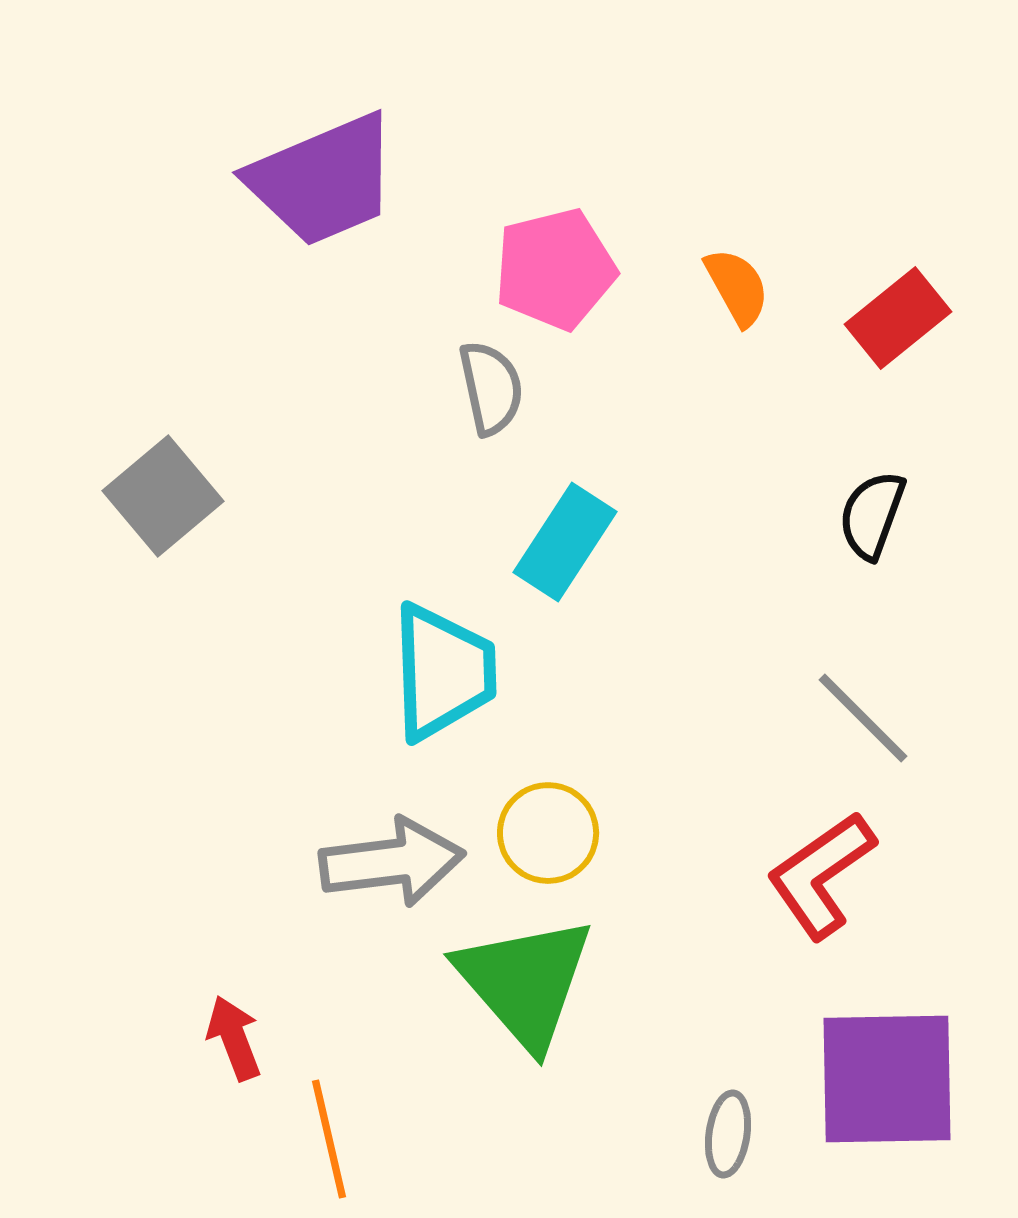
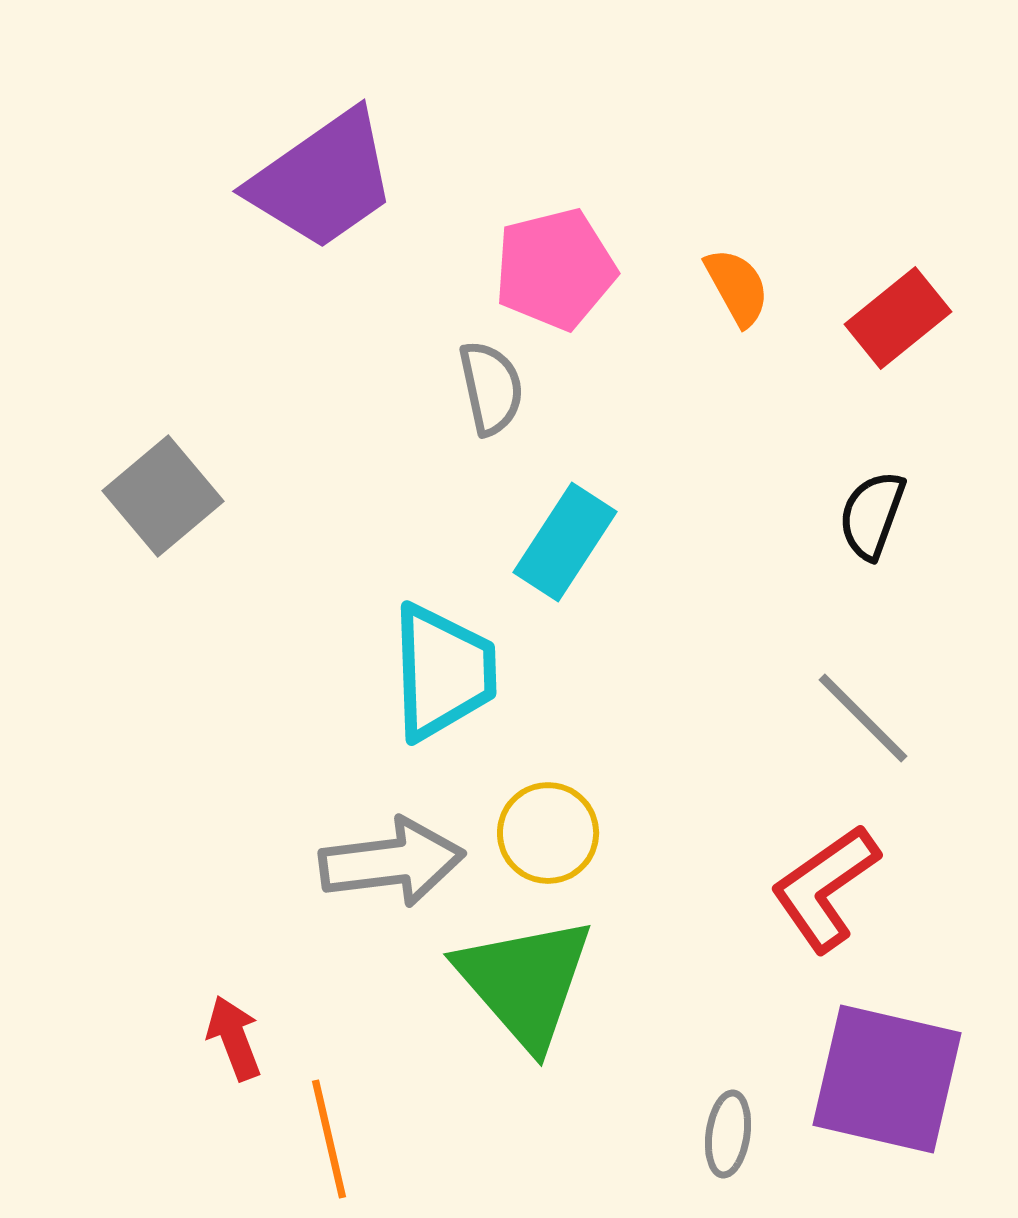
purple trapezoid: rotated 12 degrees counterclockwise
red L-shape: moved 4 px right, 13 px down
purple square: rotated 14 degrees clockwise
